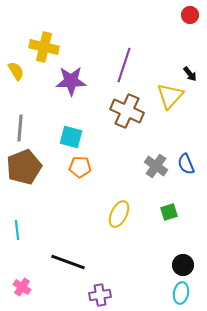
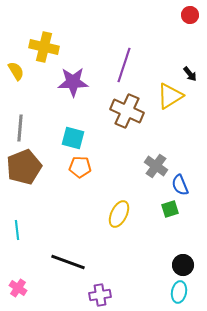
purple star: moved 2 px right, 1 px down
yellow triangle: rotated 16 degrees clockwise
cyan square: moved 2 px right, 1 px down
blue semicircle: moved 6 px left, 21 px down
green square: moved 1 px right, 3 px up
pink cross: moved 4 px left, 1 px down
cyan ellipse: moved 2 px left, 1 px up
